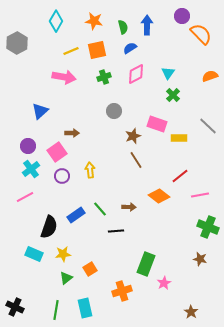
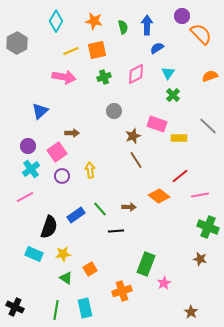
blue semicircle at (130, 48): moved 27 px right
green triangle at (66, 278): rotated 48 degrees counterclockwise
